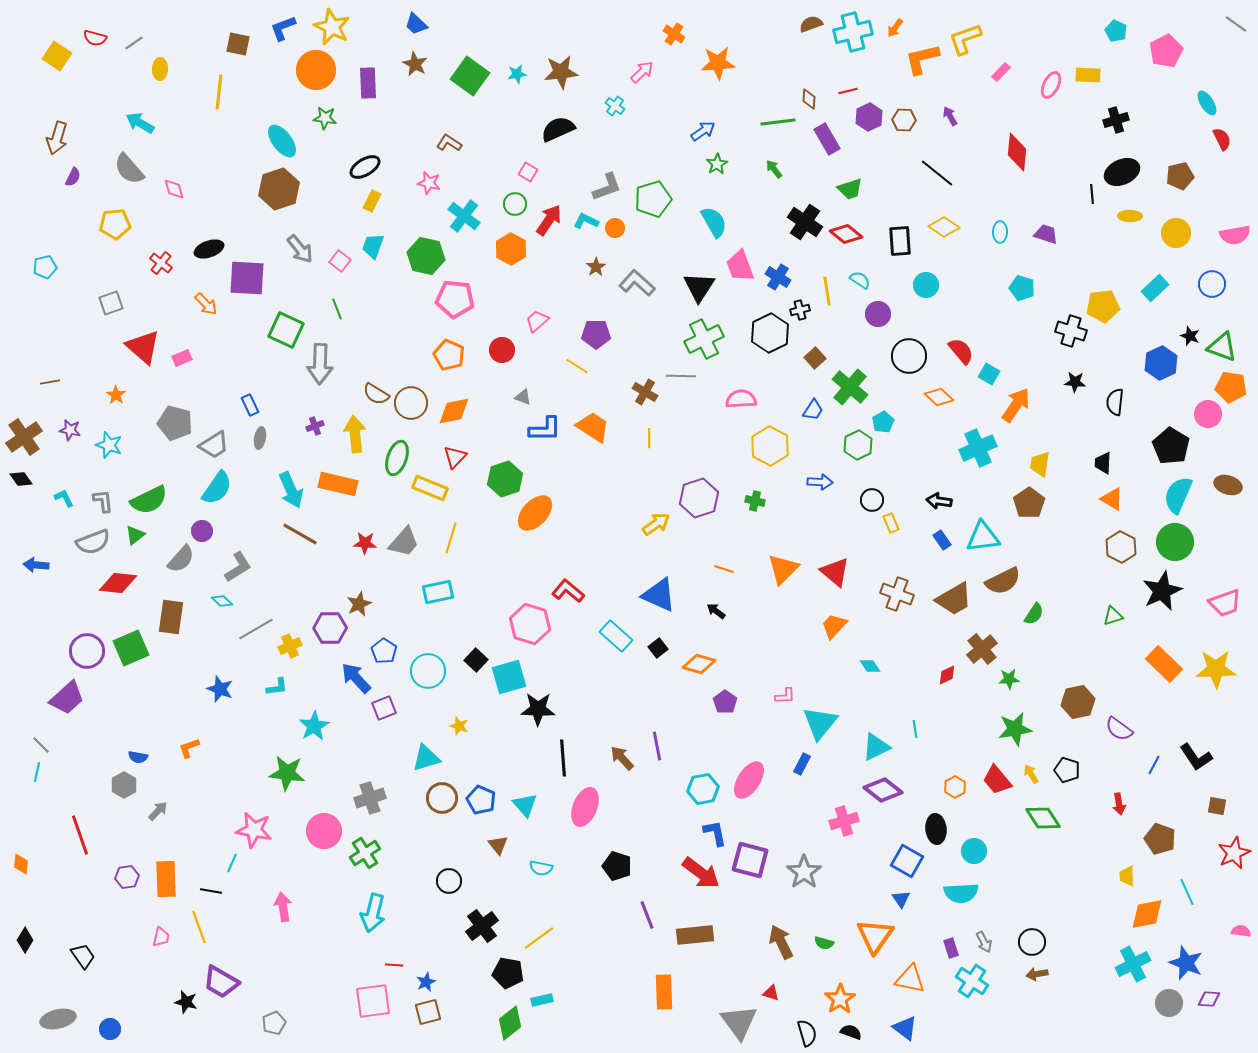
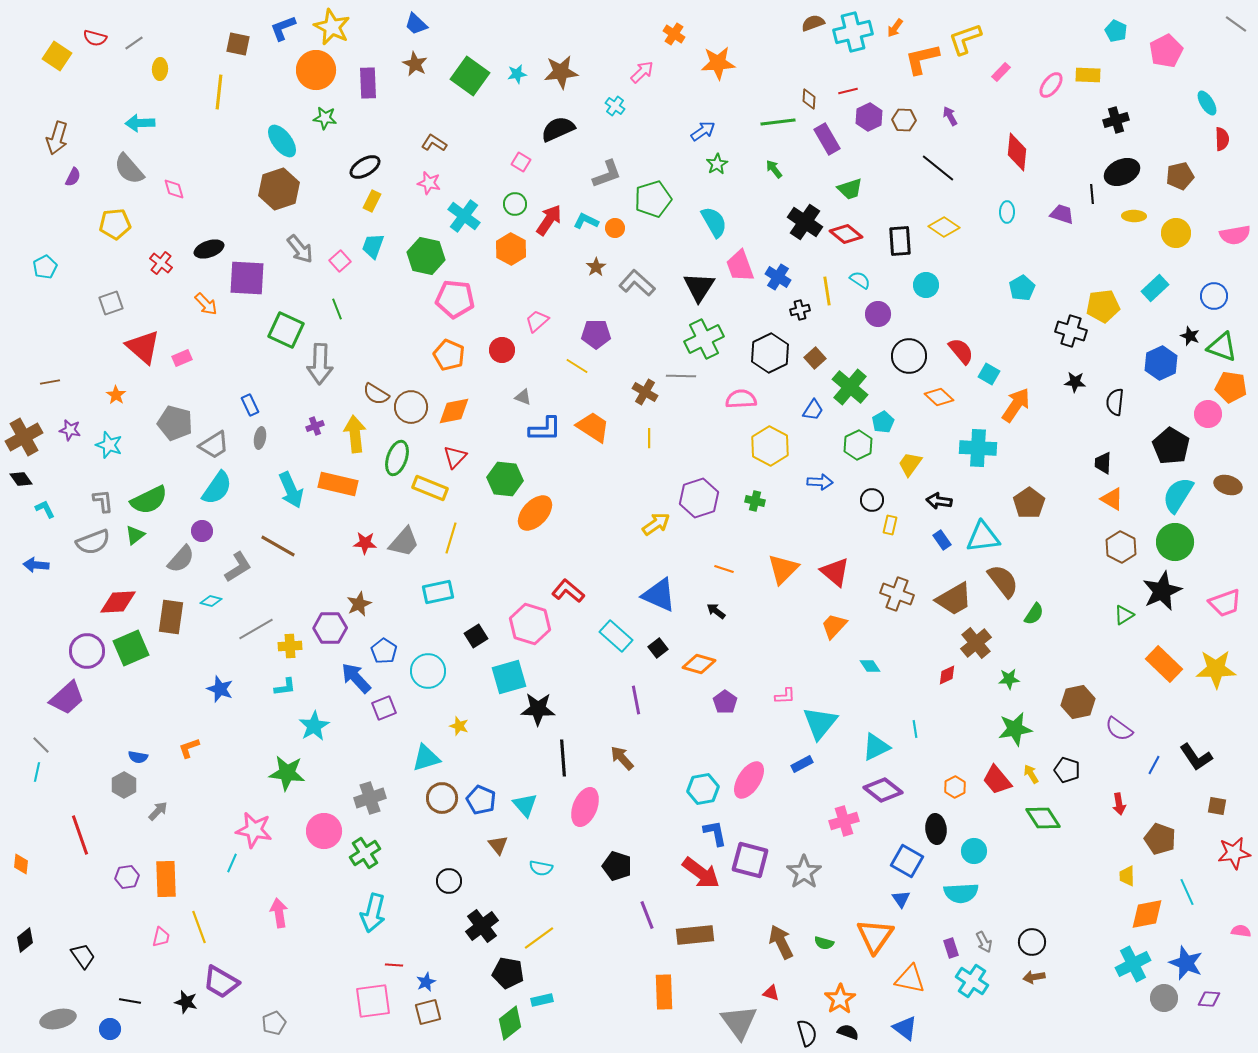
brown semicircle at (811, 24): moved 2 px right, 1 px up
pink ellipse at (1051, 85): rotated 12 degrees clockwise
cyan arrow at (140, 123): rotated 32 degrees counterclockwise
red semicircle at (1222, 139): rotated 25 degrees clockwise
brown L-shape at (449, 143): moved 15 px left
pink square at (528, 172): moved 7 px left, 10 px up
black line at (937, 173): moved 1 px right, 5 px up
gray L-shape at (607, 187): moved 13 px up
yellow ellipse at (1130, 216): moved 4 px right
cyan ellipse at (1000, 232): moved 7 px right, 20 px up
purple trapezoid at (1046, 234): moved 16 px right, 20 px up
pink square at (340, 261): rotated 10 degrees clockwise
cyan pentagon at (45, 267): rotated 15 degrees counterclockwise
blue circle at (1212, 284): moved 2 px right, 12 px down
cyan pentagon at (1022, 288): rotated 25 degrees clockwise
black hexagon at (770, 333): moved 20 px down
brown circle at (411, 403): moved 4 px down
brown cross at (24, 437): rotated 6 degrees clockwise
cyan cross at (978, 448): rotated 27 degrees clockwise
yellow trapezoid at (1040, 464): moved 130 px left; rotated 28 degrees clockwise
green hexagon at (505, 479): rotated 24 degrees clockwise
cyan semicircle at (1178, 495): rotated 9 degrees clockwise
cyan L-shape at (64, 498): moved 19 px left, 11 px down
yellow rectangle at (891, 523): moved 1 px left, 2 px down; rotated 36 degrees clockwise
brown line at (300, 534): moved 22 px left, 12 px down
brown semicircle at (1003, 581): rotated 102 degrees counterclockwise
red diamond at (118, 583): moved 19 px down; rotated 9 degrees counterclockwise
cyan diamond at (222, 601): moved 11 px left; rotated 30 degrees counterclockwise
green triangle at (1113, 616): moved 11 px right, 1 px up; rotated 15 degrees counterclockwise
yellow cross at (290, 646): rotated 20 degrees clockwise
brown cross at (982, 649): moved 6 px left, 6 px up
black square at (476, 660): moved 24 px up; rotated 15 degrees clockwise
cyan L-shape at (277, 687): moved 8 px right
purple line at (657, 746): moved 21 px left, 46 px up
blue rectangle at (802, 764): rotated 35 degrees clockwise
red star at (1234, 853): rotated 16 degrees clockwise
black line at (211, 891): moved 81 px left, 110 px down
pink arrow at (283, 907): moved 4 px left, 6 px down
black diamond at (25, 940): rotated 20 degrees clockwise
brown arrow at (1037, 974): moved 3 px left, 3 px down
gray circle at (1169, 1003): moved 5 px left, 5 px up
black semicircle at (851, 1032): moved 3 px left
